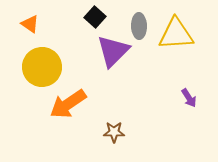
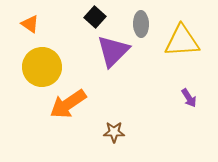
gray ellipse: moved 2 px right, 2 px up
yellow triangle: moved 6 px right, 7 px down
